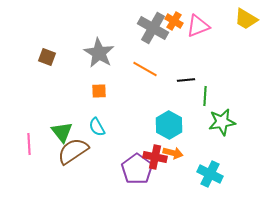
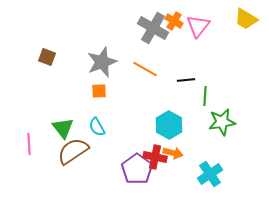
pink triangle: rotated 30 degrees counterclockwise
gray star: moved 3 px right, 9 px down; rotated 20 degrees clockwise
green triangle: moved 1 px right, 4 px up
cyan cross: rotated 30 degrees clockwise
